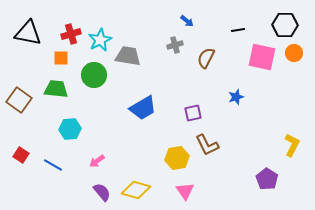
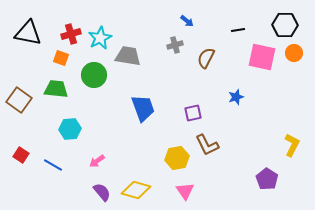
cyan star: moved 2 px up
orange square: rotated 21 degrees clockwise
blue trapezoid: rotated 80 degrees counterclockwise
